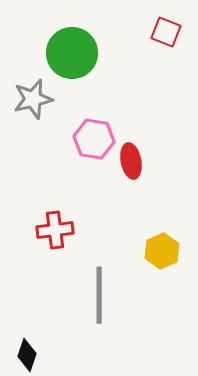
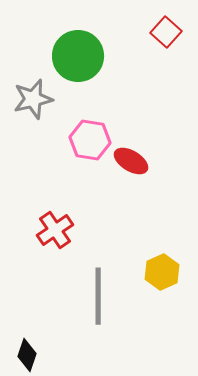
red square: rotated 20 degrees clockwise
green circle: moved 6 px right, 3 px down
pink hexagon: moved 4 px left, 1 px down
red ellipse: rotated 48 degrees counterclockwise
red cross: rotated 27 degrees counterclockwise
yellow hexagon: moved 21 px down
gray line: moved 1 px left, 1 px down
